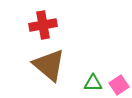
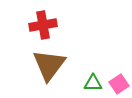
brown triangle: rotated 27 degrees clockwise
pink square: moved 1 px up
